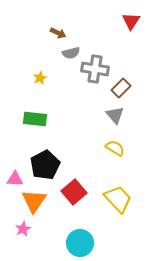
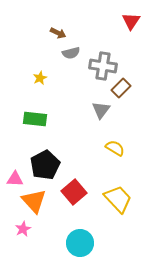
gray cross: moved 8 px right, 3 px up
gray triangle: moved 14 px left, 5 px up; rotated 18 degrees clockwise
orange triangle: rotated 16 degrees counterclockwise
